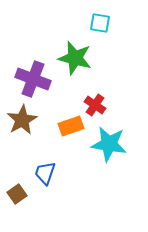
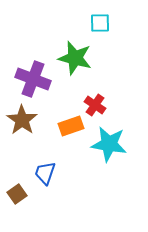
cyan square: rotated 10 degrees counterclockwise
brown star: rotated 8 degrees counterclockwise
